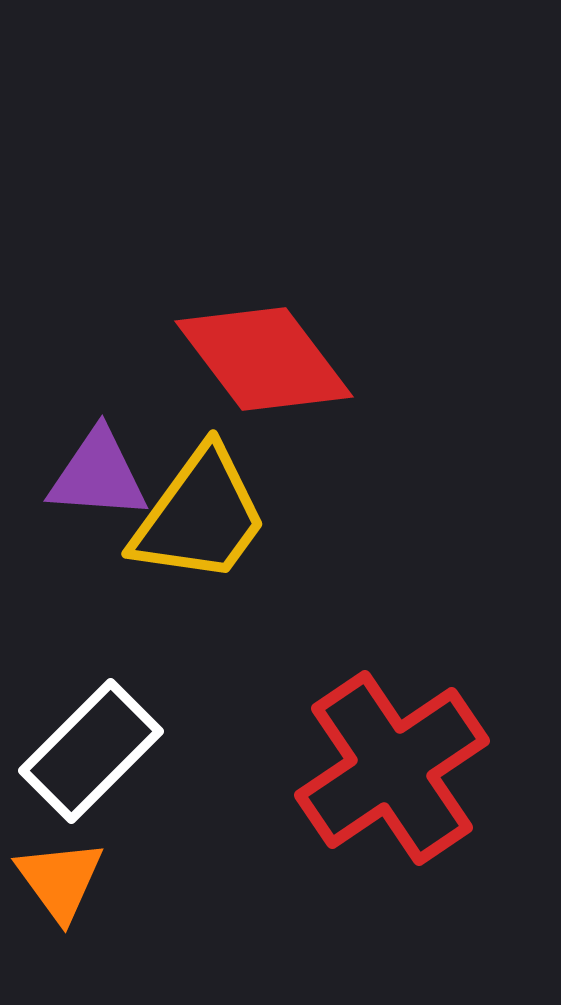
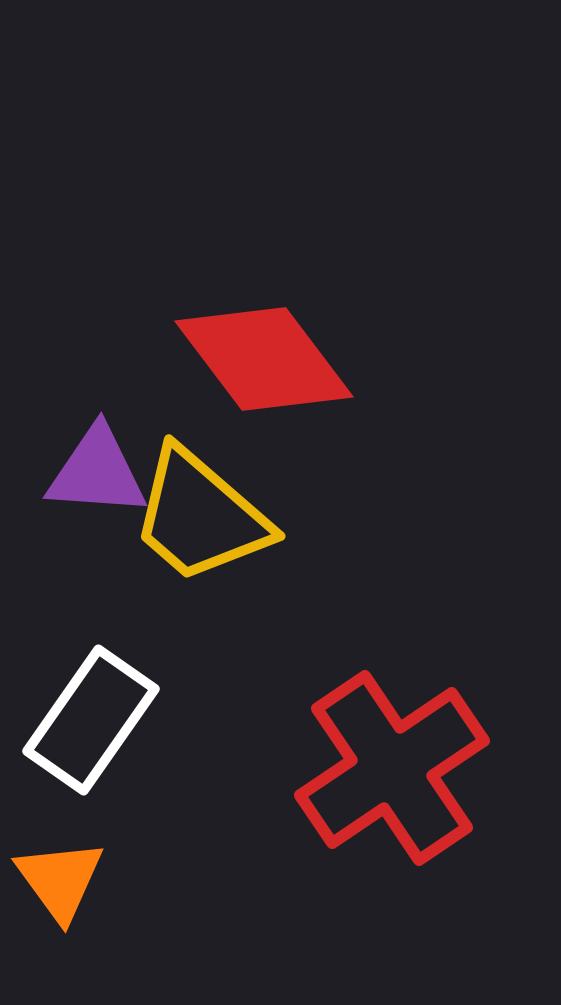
purple triangle: moved 1 px left, 3 px up
yellow trapezoid: rotated 95 degrees clockwise
white rectangle: moved 31 px up; rotated 10 degrees counterclockwise
